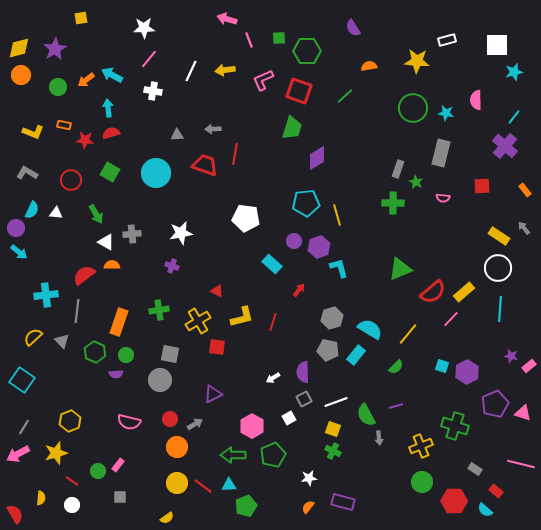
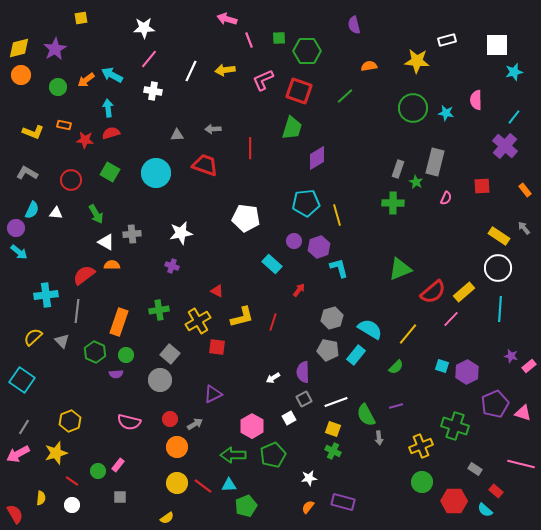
purple semicircle at (353, 28): moved 1 px right, 3 px up; rotated 18 degrees clockwise
gray rectangle at (441, 153): moved 6 px left, 9 px down
red line at (235, 154): moved 15 px right, 6 px up; rotated 10 degrees counterclockwise
pink semicircle at (443, 198): moved 3 px right; rotated 72 degrees counterclockwise
gray square at (170, 354): rotated 30 degrees clockwise
